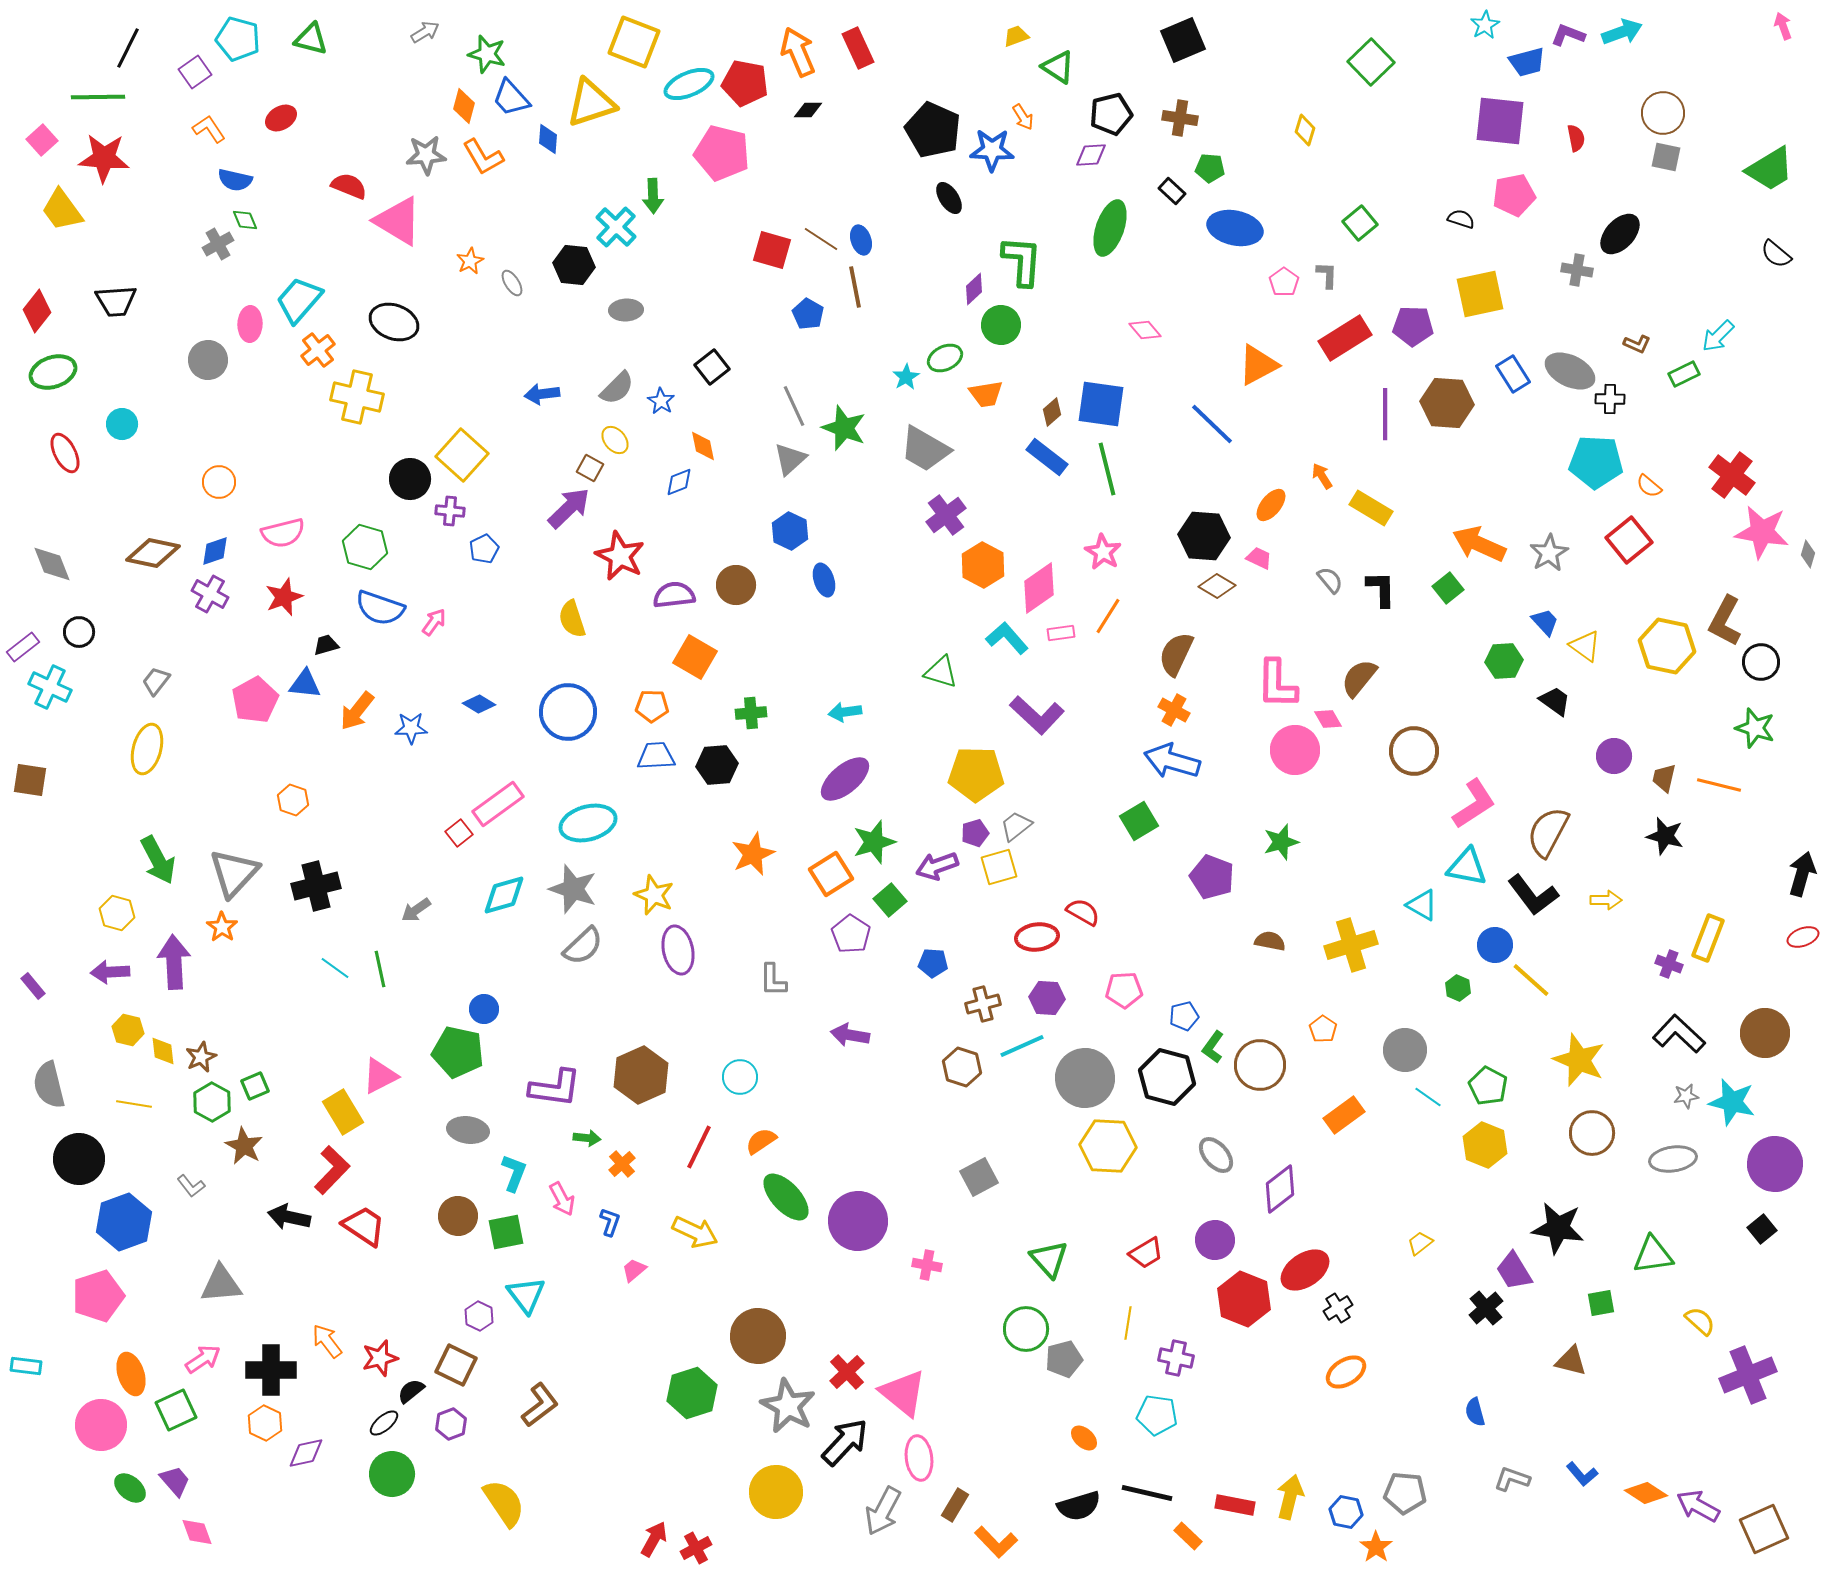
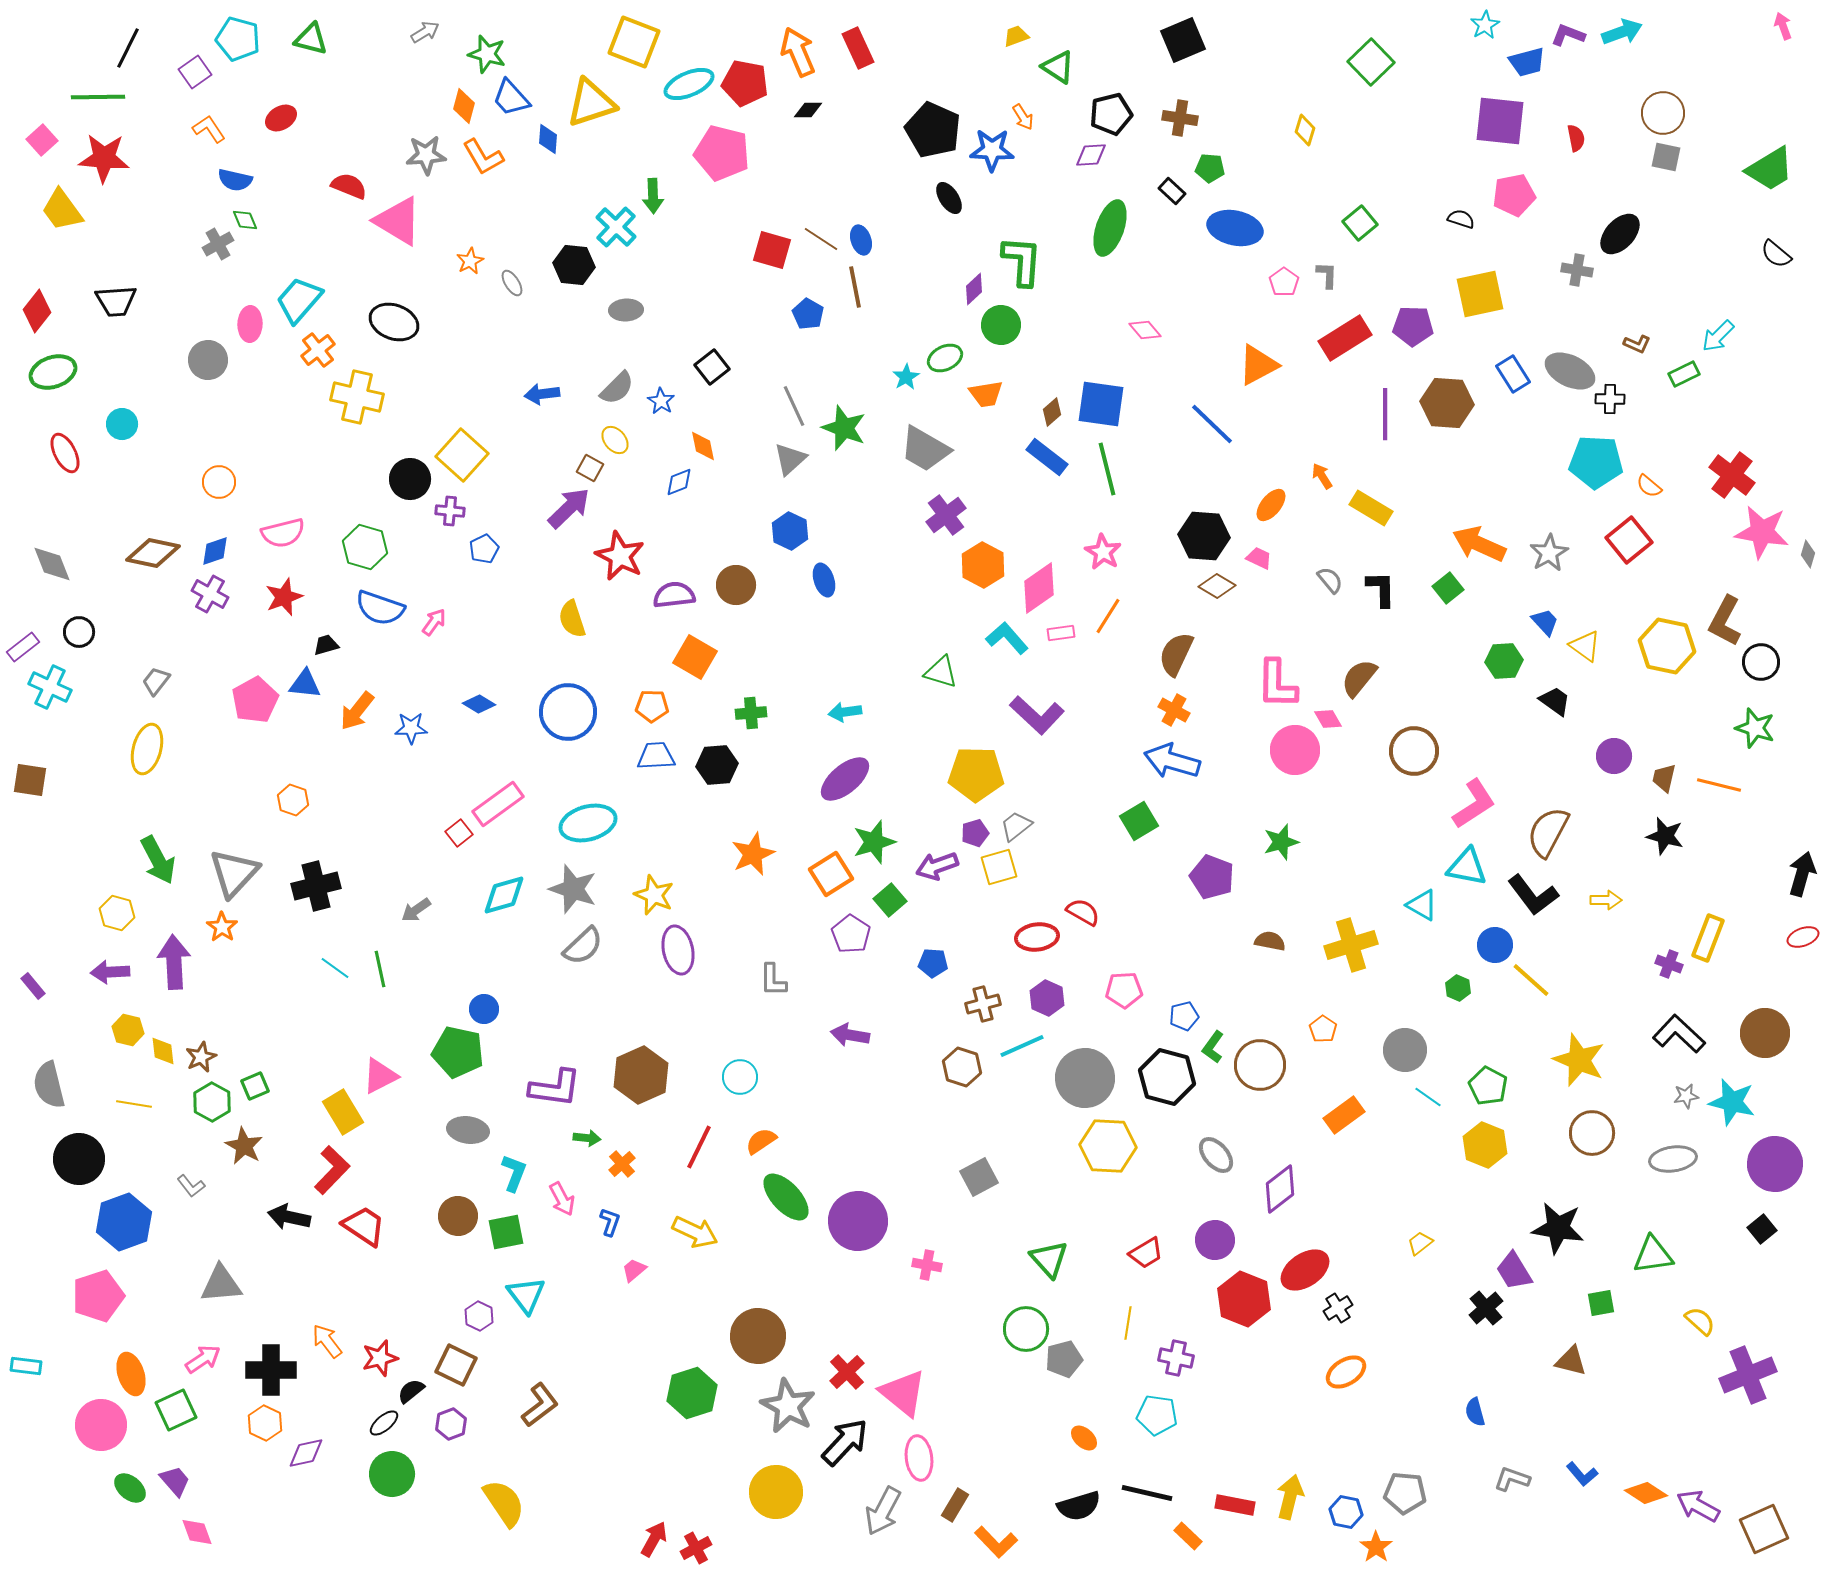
purple hexagon at (1047, 998): rotated 20 degrees clockwise
